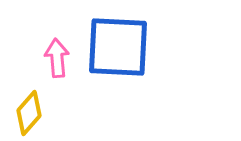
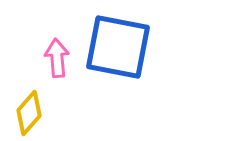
blue square: rotated 8 degrees clockwise
